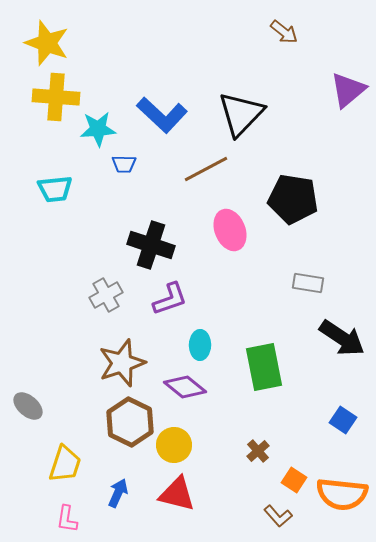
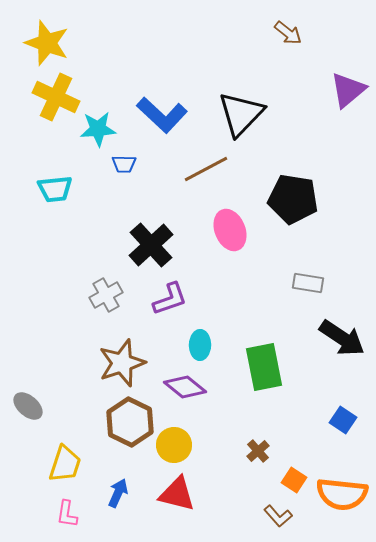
brown arrow: moved 4 px right, 1 px down
yellow cross: rotated 21 degrees clockwise
black cross: rotated 30 degrees clockwise
pink L-shape: moved 5 px up
